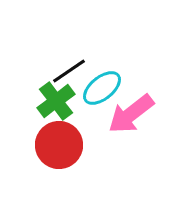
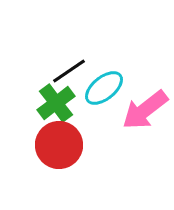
cyan ellipse: moved 2 px right
green cross: moved 2 px down
pink arrow: moved 14 px right, 4 px up
